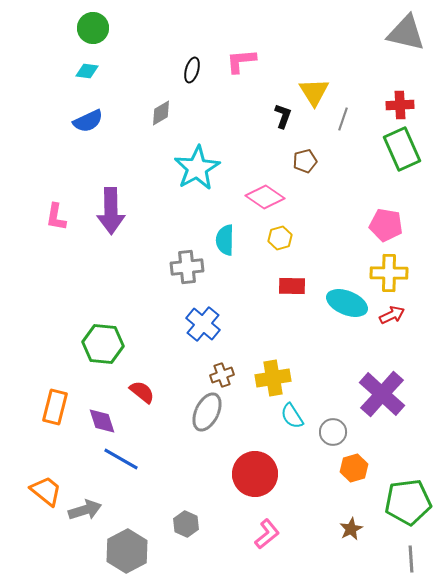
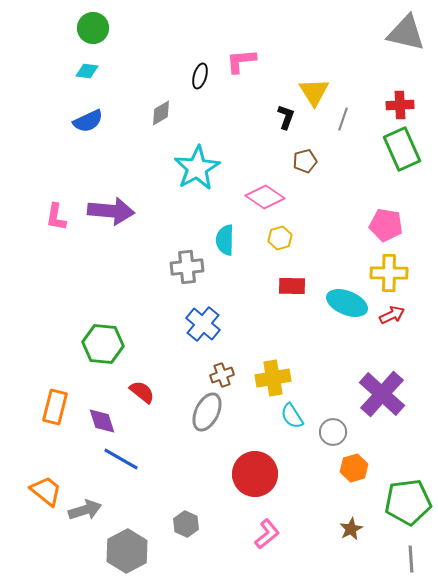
black ellipse at (192, 70): moved 8 px right, 6 px down
black L-shape at (283, 116): moved 3 px right, 1 px down
purple arrow at (111, 211): rotated 84 degrees counterclockwise
